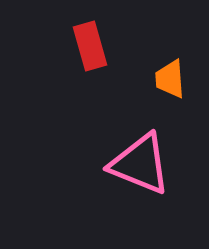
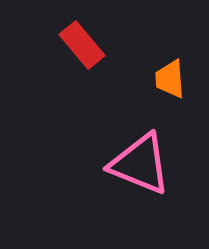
red rectangle: moved 8 px left, 1 px up; rotated 24 degrees counterclockwise
